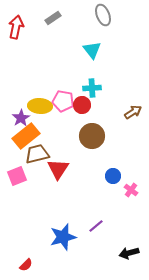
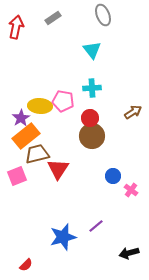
red circle: moved 8 px right, 13 px down
